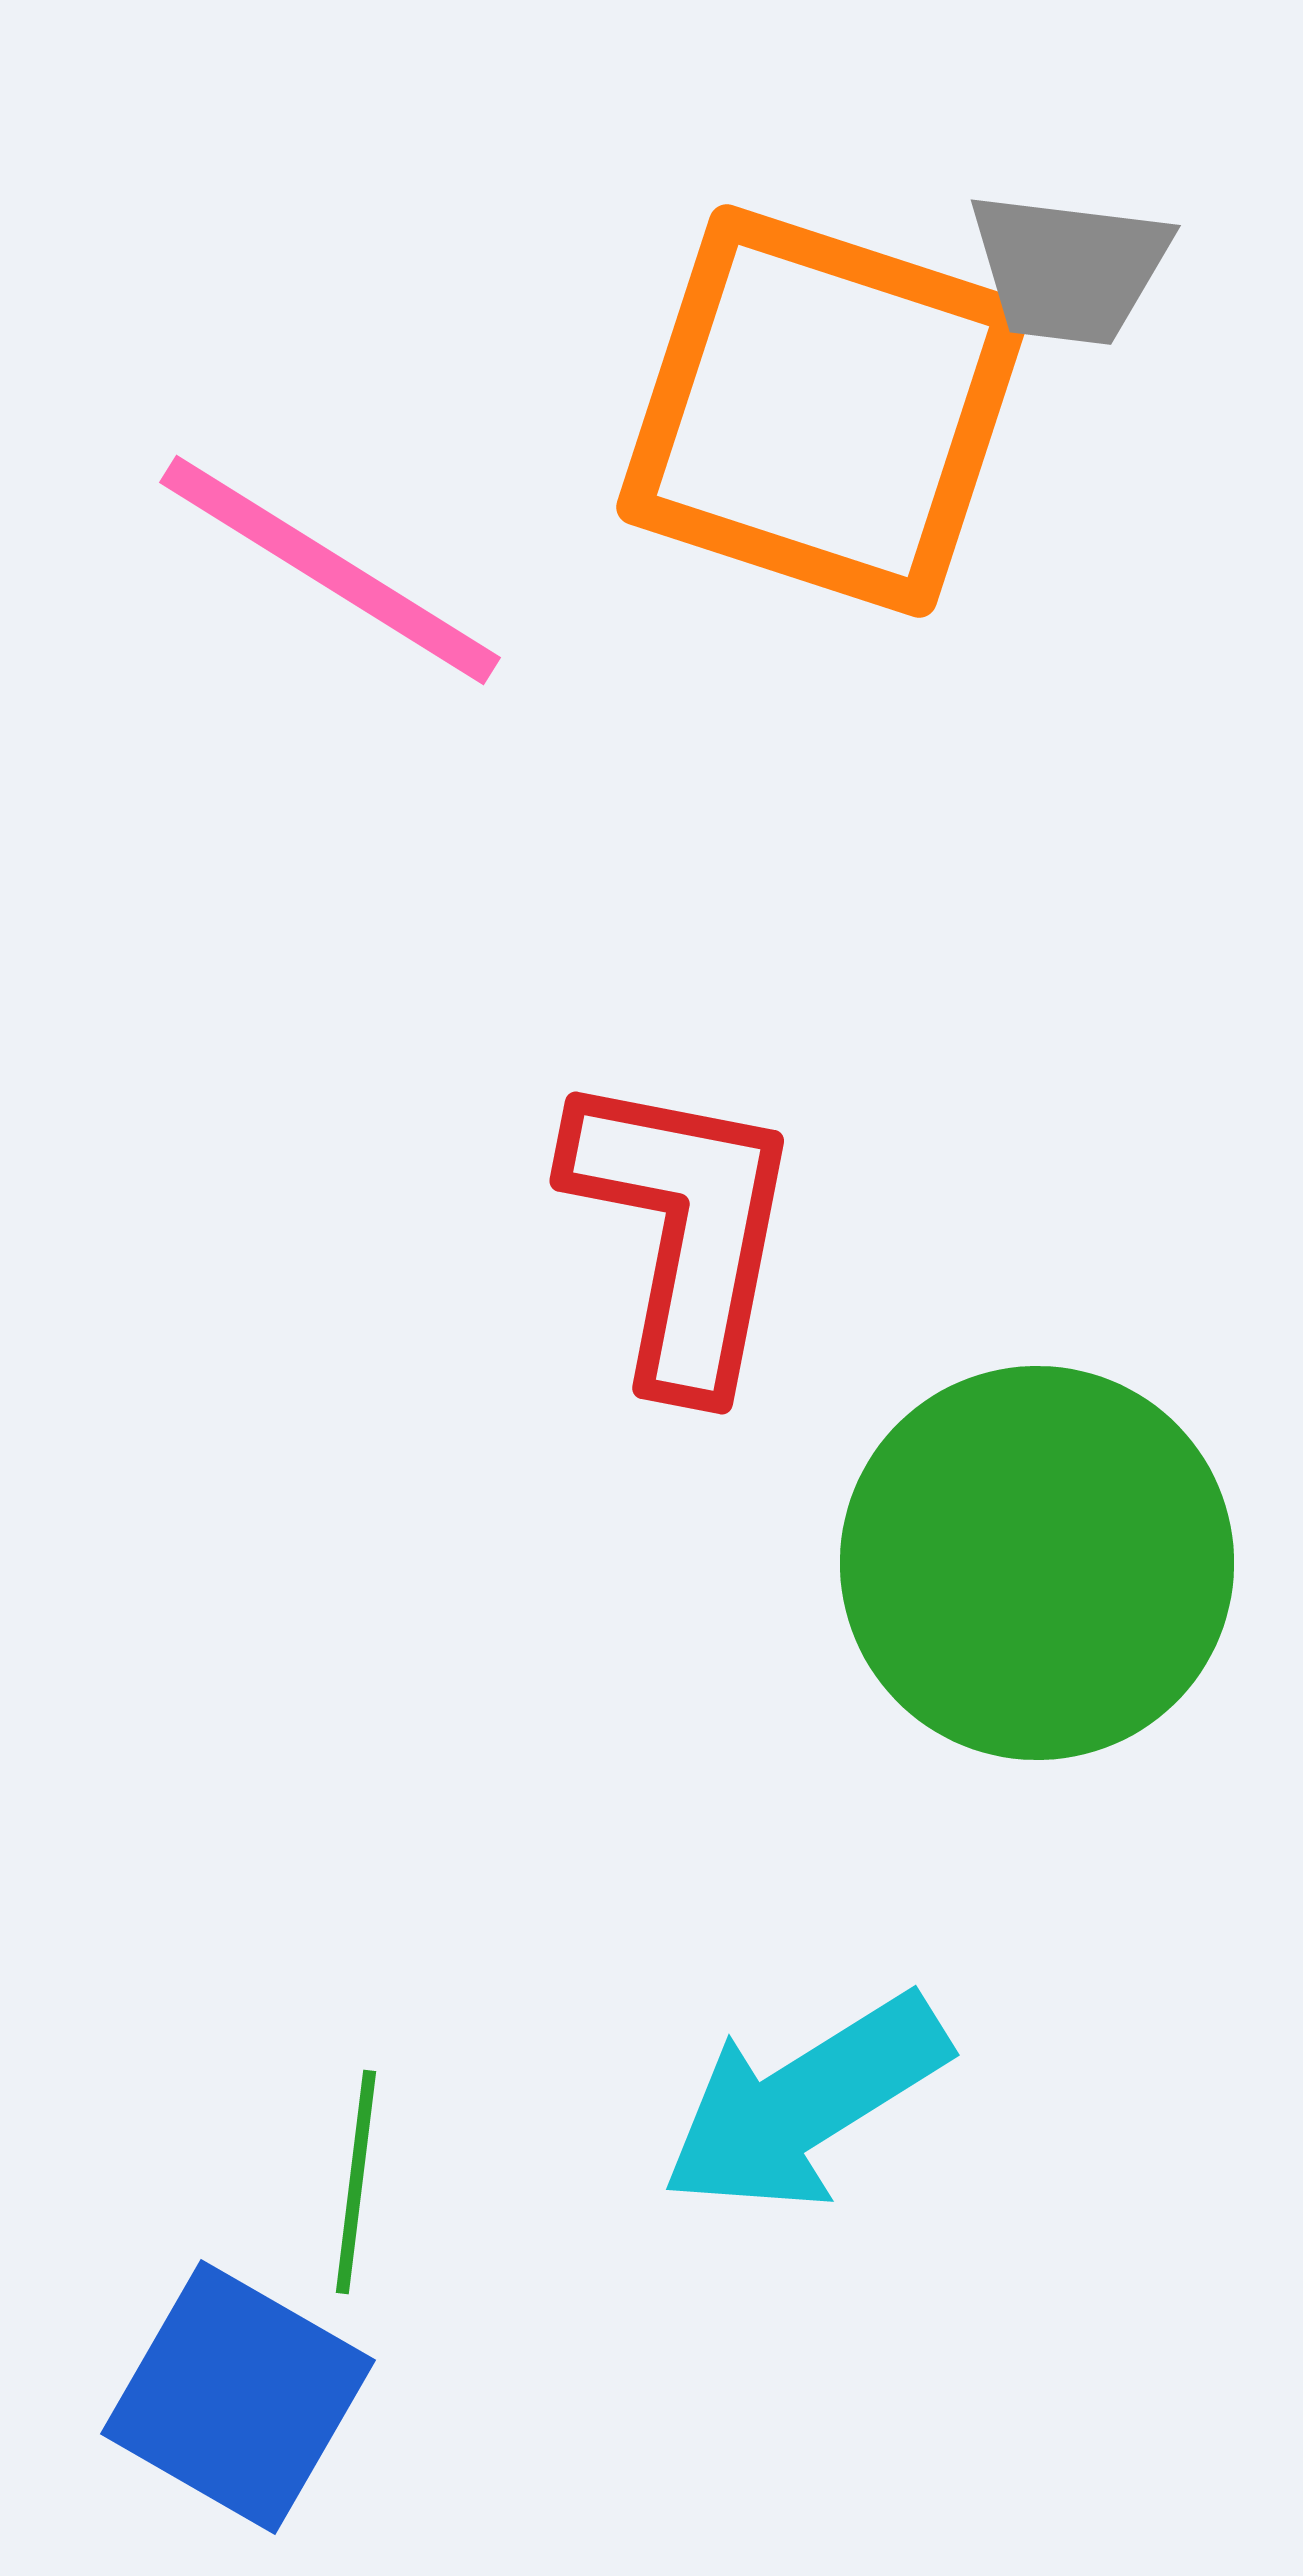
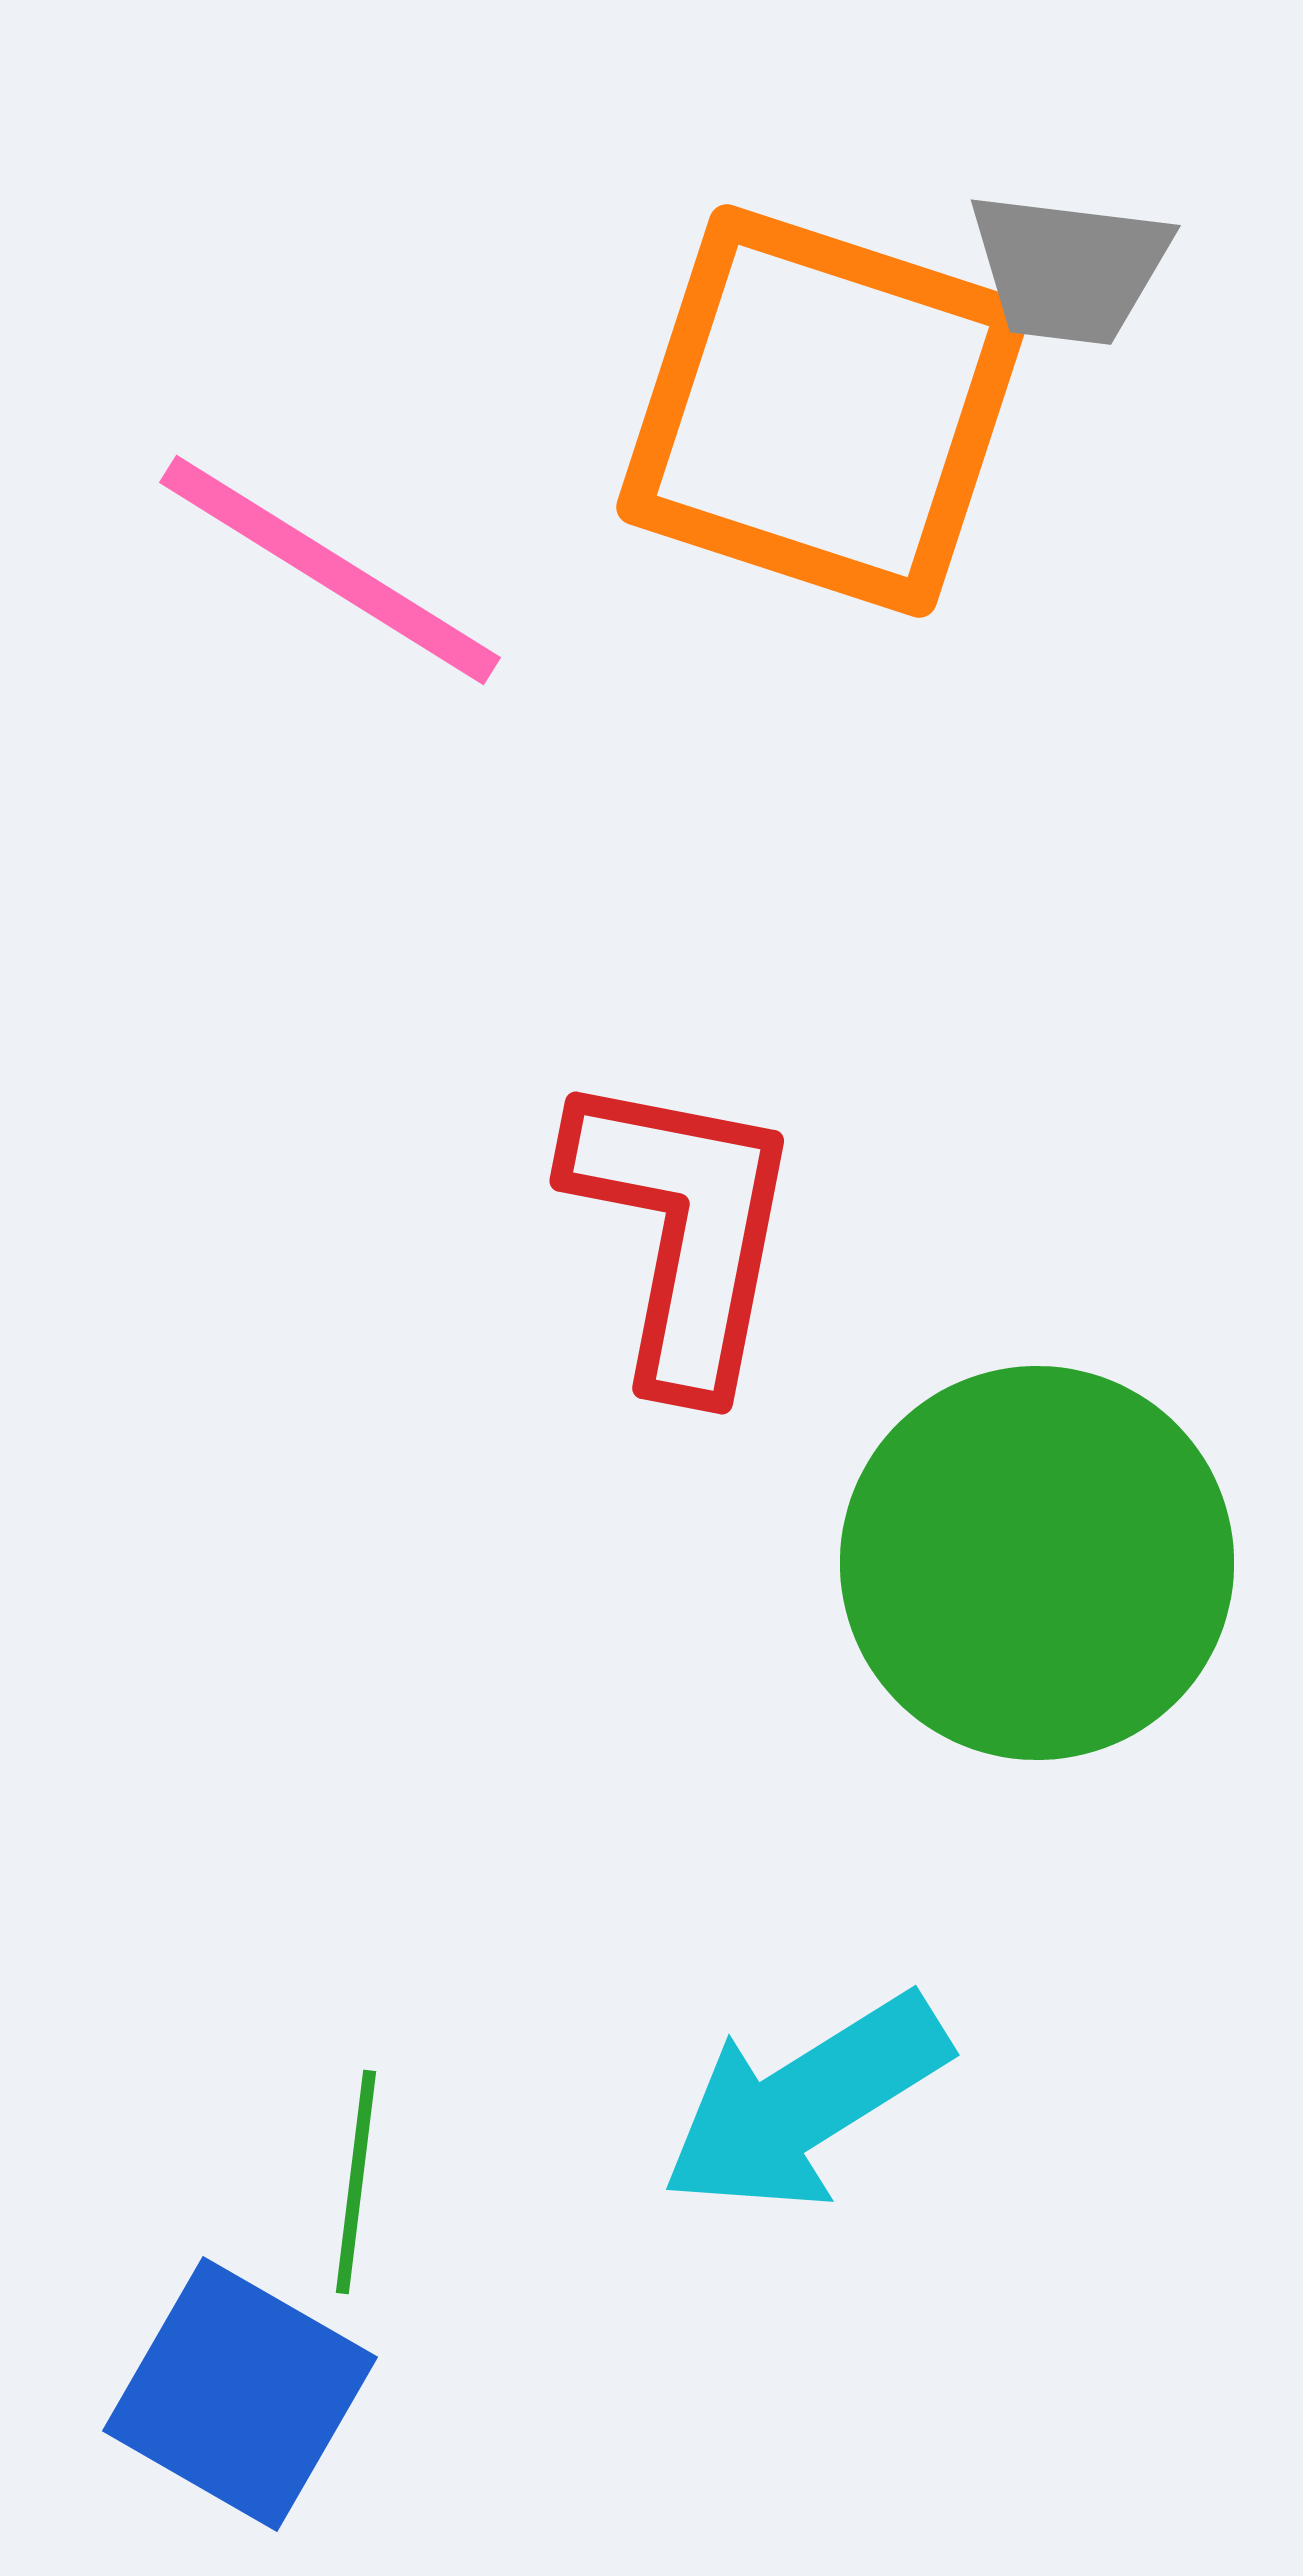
blue square: moved 2 px right, 3 px up
